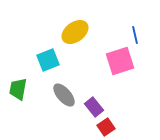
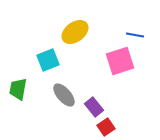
blue line: rotated 66 degrees counterclockwise
